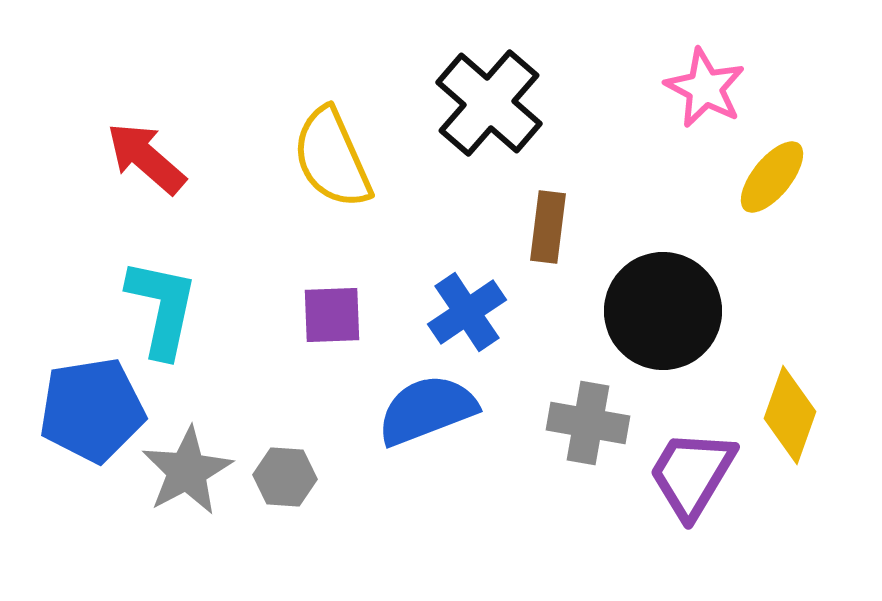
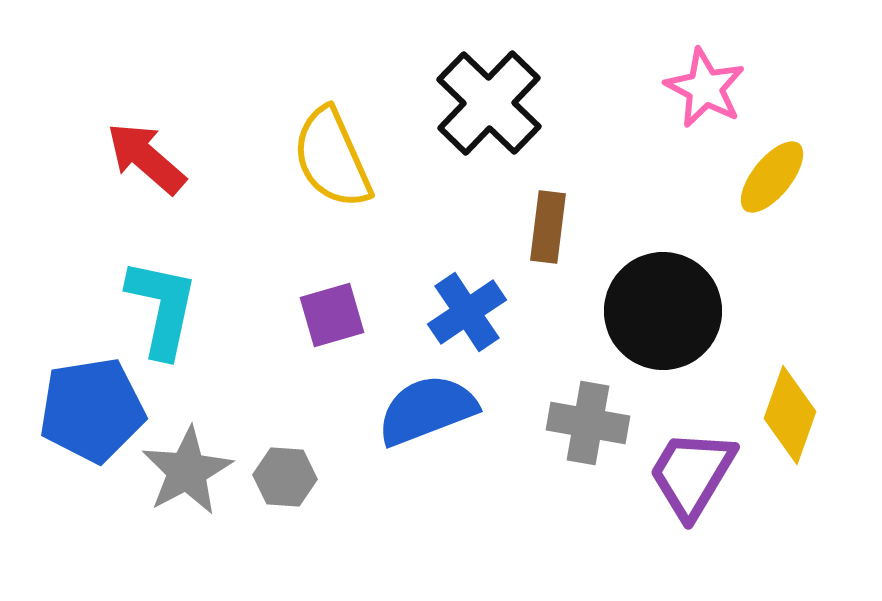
black cross: rotated 3 degrees clockwise
purple square: rotated 14 degrees counterclockwise
